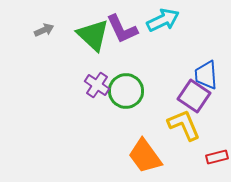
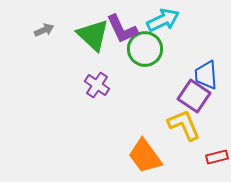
green circle: moved 19 px right, 42 px up
